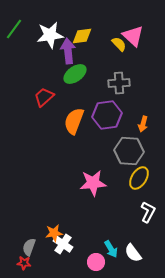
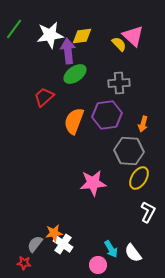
gray semicircle: moved 6 px right, 3 px up; rotated 18 degrees clockwise
pink circle: moved 2 px right, 3 px down
